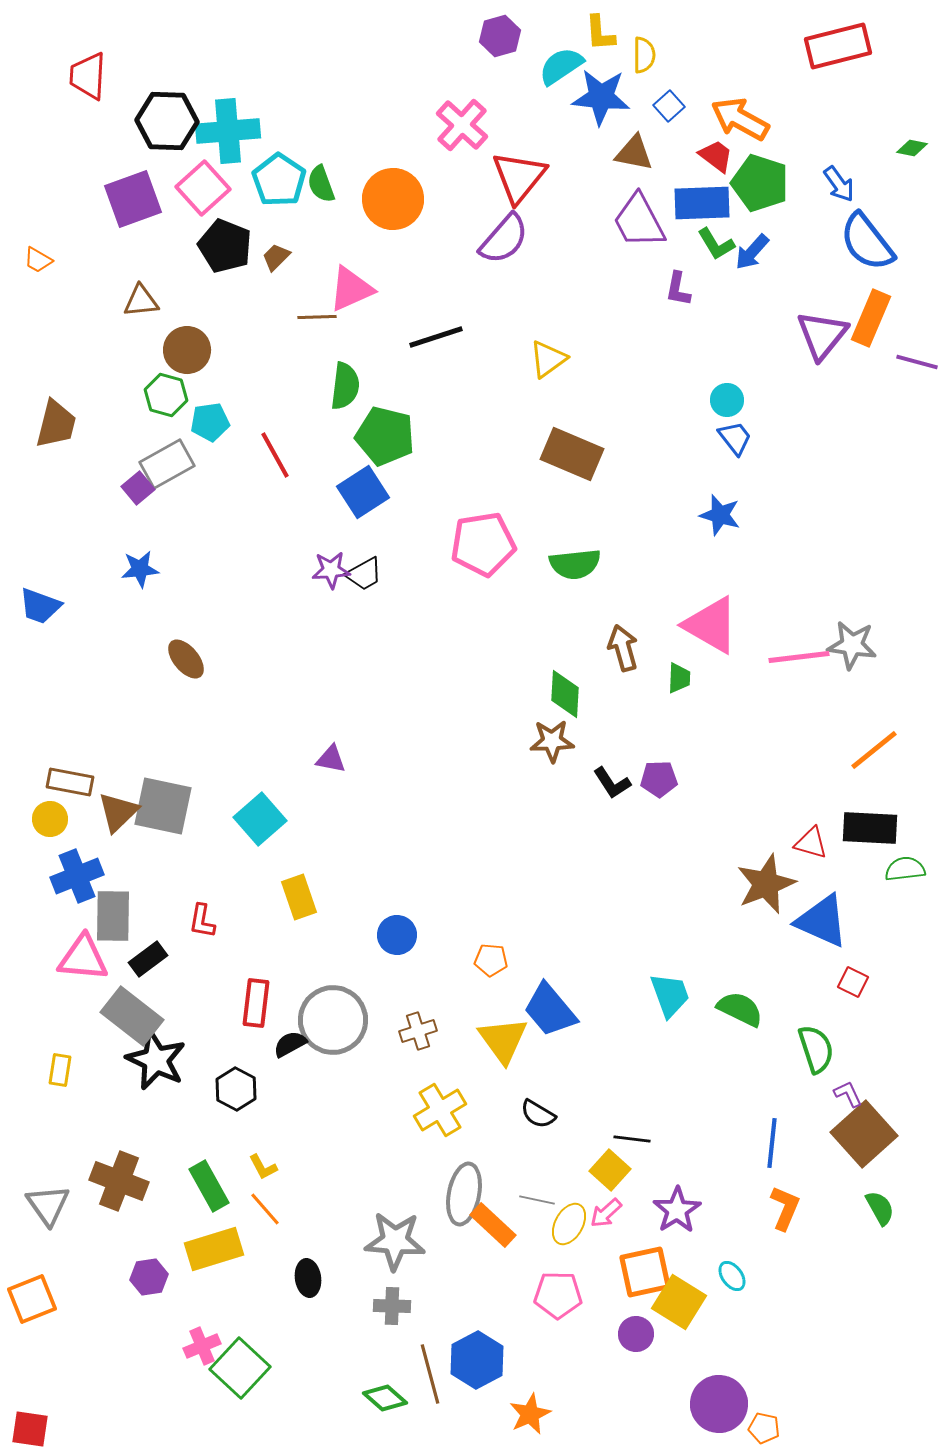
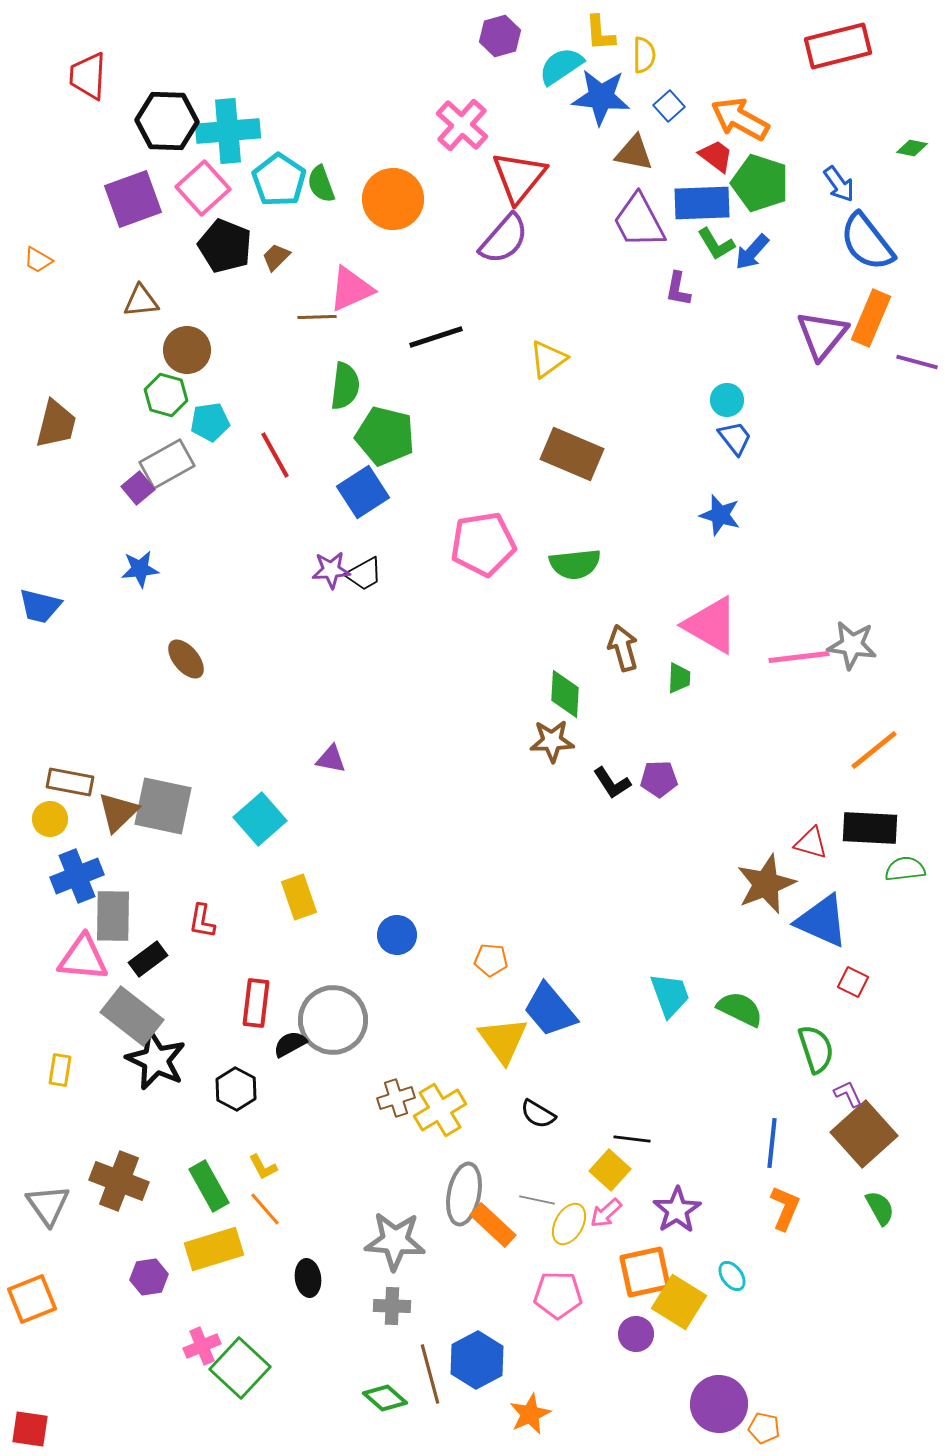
blue trapezoid at (40, 606): rotated 6 degrees counterclockwise
brown cross at (418, 1031): moved 22 px left, 67 px down
